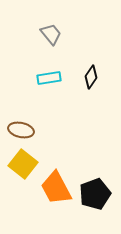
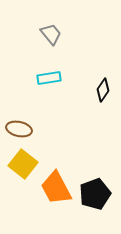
black diamond: moved 12 px right, 13 px down
brown ellipse: moved 2 px left, 1 px up
